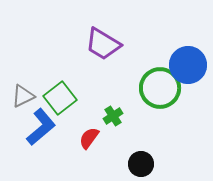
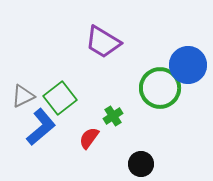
purple trapezoid: moved 2 px up
